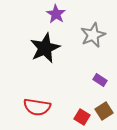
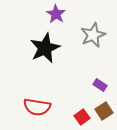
purple rectangle: moved 5 px down
red square: rotated 21 degrees clockwise
